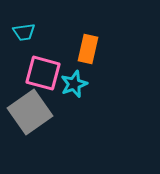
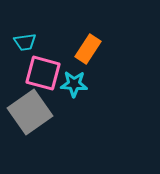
cyan trapezoid: moved 1 px right, 10 px down
orange rectangle: rotated 20 degrees clockwise
cyan star: rotated 24 degrees clockwise
